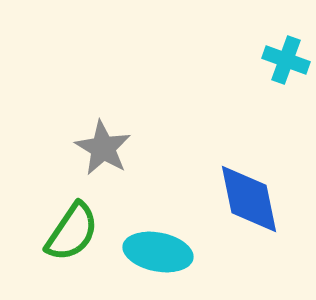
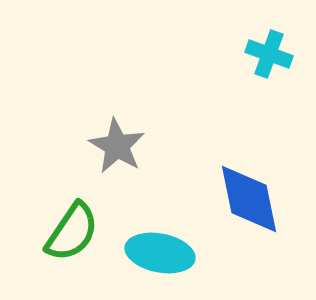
cyan cross: moved 17 px left, 6 px up
gray star: moved 14 px right, 2 px up
cyan ellipse: moved 2 px right, 1 px down
